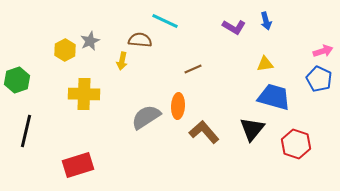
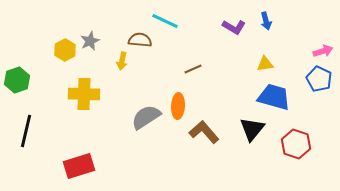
red rectangle: moved 1 px right, 1 px down
